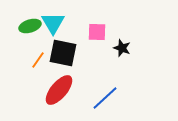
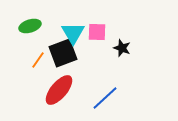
cyan triangle: moved 20 px right, 10 px down
black square: rotated 32 degrees counterclockwise
